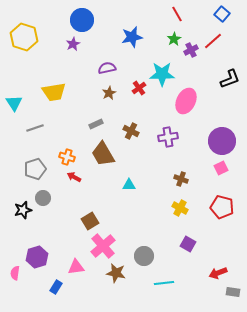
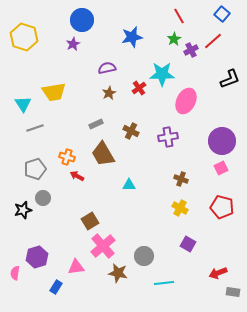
red line at (177, 14): moved 2 px right, 2 px down
cyan triangle at (14, 103): moved 9 px right, 1 px down
red arrow at (74, 177): moved 3 px right, 1 px up
brown star at (116, 273): moved 2 px right
